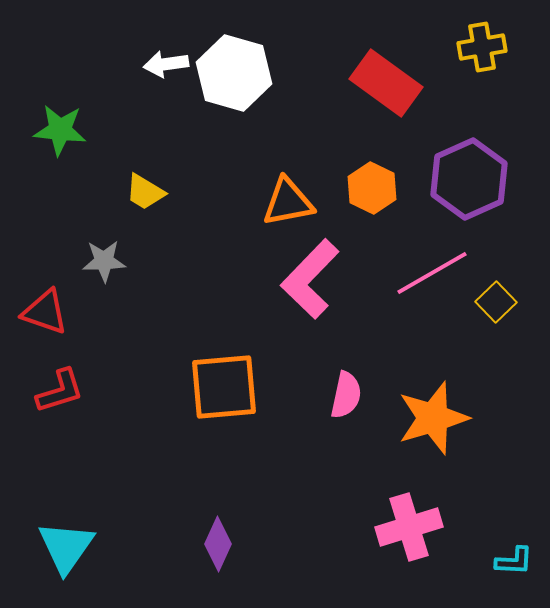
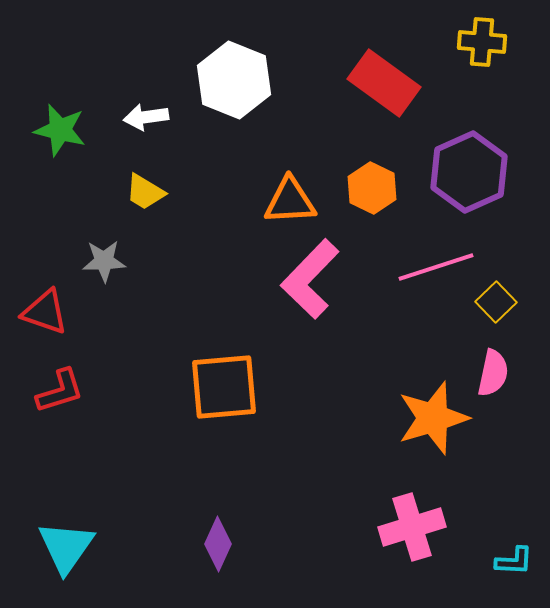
yellow cross: moved 5 px up; rotated 15 degrees clockwise
white arrow: moved 20 px left, 53 px down
white hexagon: moved 7 px down; rotated 6 degrees clockwise
red rectangle: moved 2 px left
green star: rotated 8 degrees clockwise
purple hexagon: moved 7 px up
orange triangle: moved 2 px right, 1 px up; rotated 8 degrees clockwise
pink line: moved 4 px right, 6 px up; rotated 12 degrees clockwise
pink semicircle: moved 147 px right, 22 px up
pink cross: moved 3 px right
